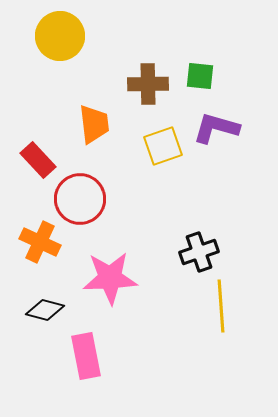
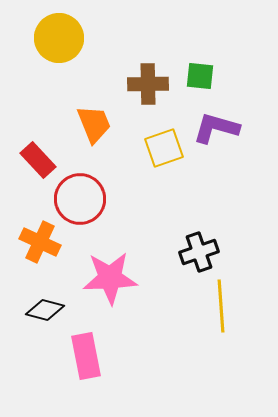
yellow circle: moved 1 px left, 2 px down
orange trapezoid: rotated 15 degrees counterclockwise
yellow square: moved 1 px right, 2 px down
